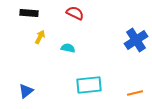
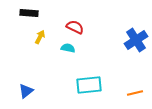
red semicircle: moved 14 px down
